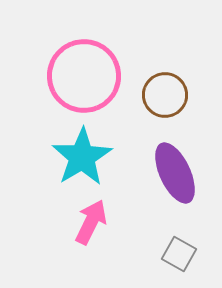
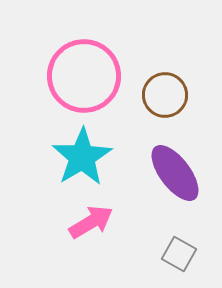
purple ellipse: rotated 12 degrees counterclockwise
pink arrow: rotated 33 degrees clockwise
